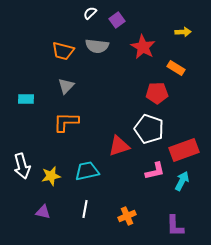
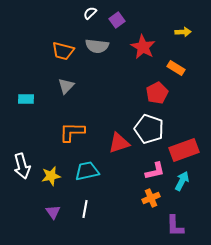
red pentagon: rotated 25 degrees counterclockwise
orange L-shape: moved 6 px right, 10 px down
red triangle: moved 3 px up
purple triangle: moved 10 px right; rotated 42 degrees clockwise
orange cross: moved 24 px right, 18 px up
